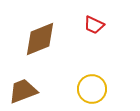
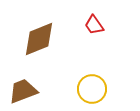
red trapezoid: rotated 30 degrees clockwise
brown diamond: moved 1 px left
